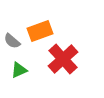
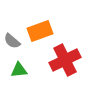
red cross: moved 2 px right, 1 px down; rotated 16 degrees clockwise
green triangle: rotated 18 degrees clockwise
